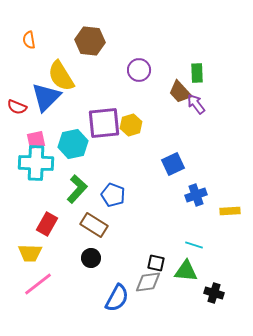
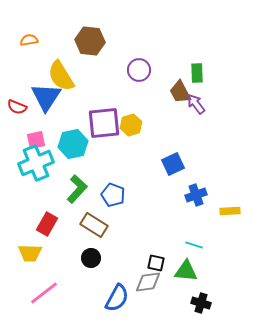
orange semicircle: rotated 90 degrees clockwise
brown trapezoid: rotated 15 degrees clockwise
blue triangle: rotated 12 degrees counterclockwise
cyan cross: rotated 24 degrees counterclockwise
pink line: moved 6 px right, 9 px down
black cross: moved 13 px left, 10 px down
